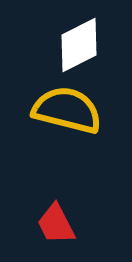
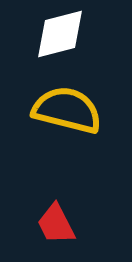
white diamond: moved 19 px left, 11 px up; rotated 12 degrees clockwise
